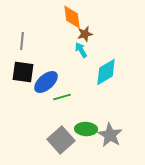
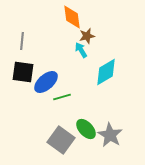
brown star: moved 2 px right, 2 px down
green ellipse: rotated 45 degrees clockwise
gray square: rotated 12 degrees counterclockwise
